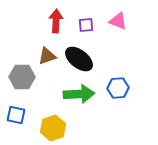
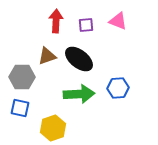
blue square: moved 4 px right, 7 px up
